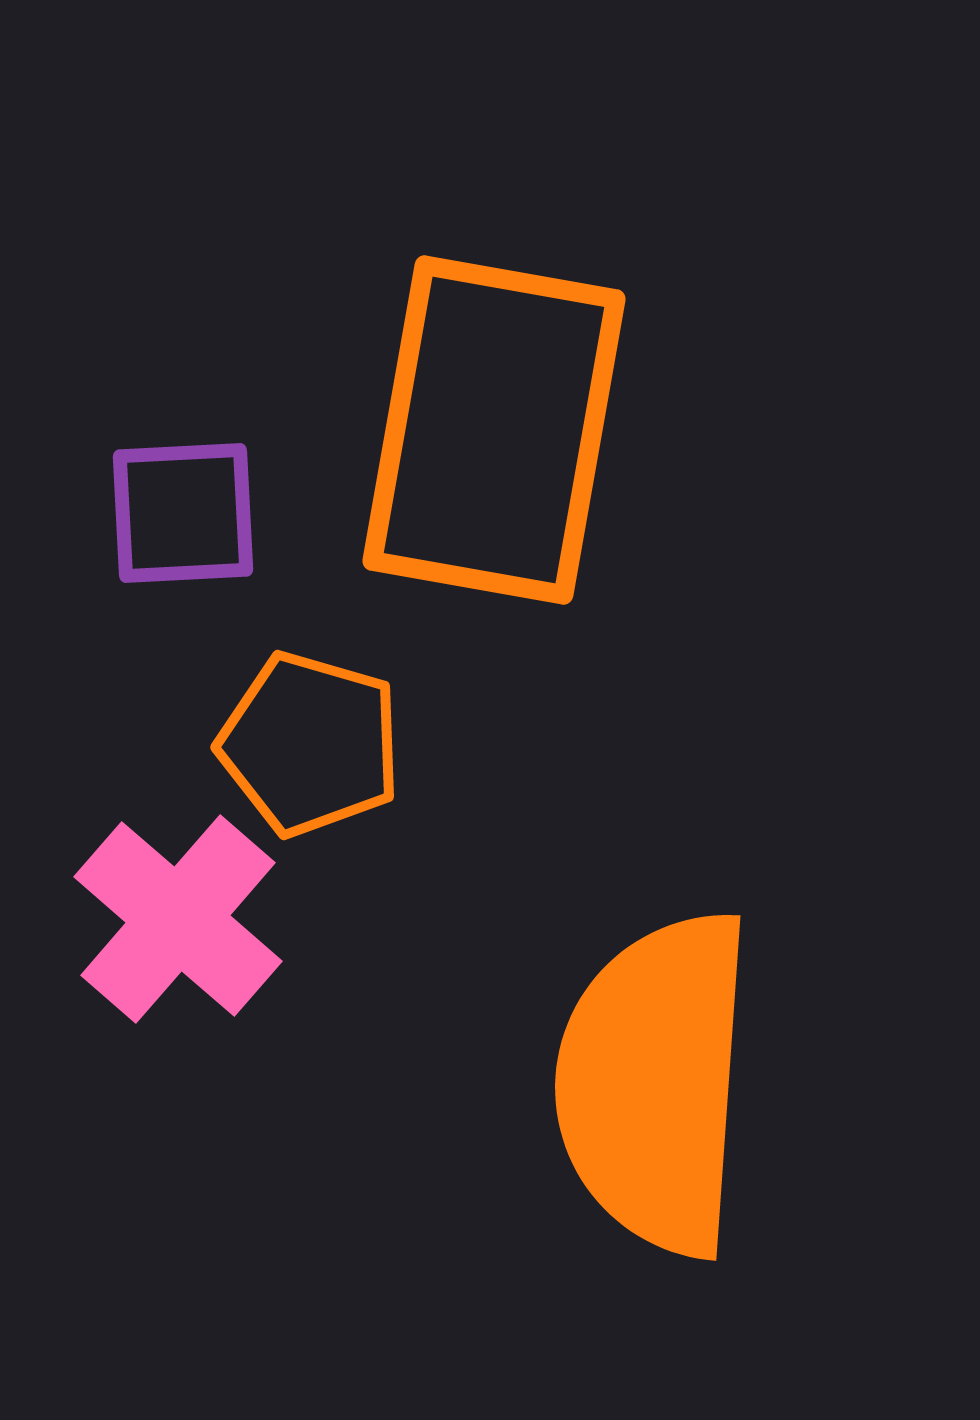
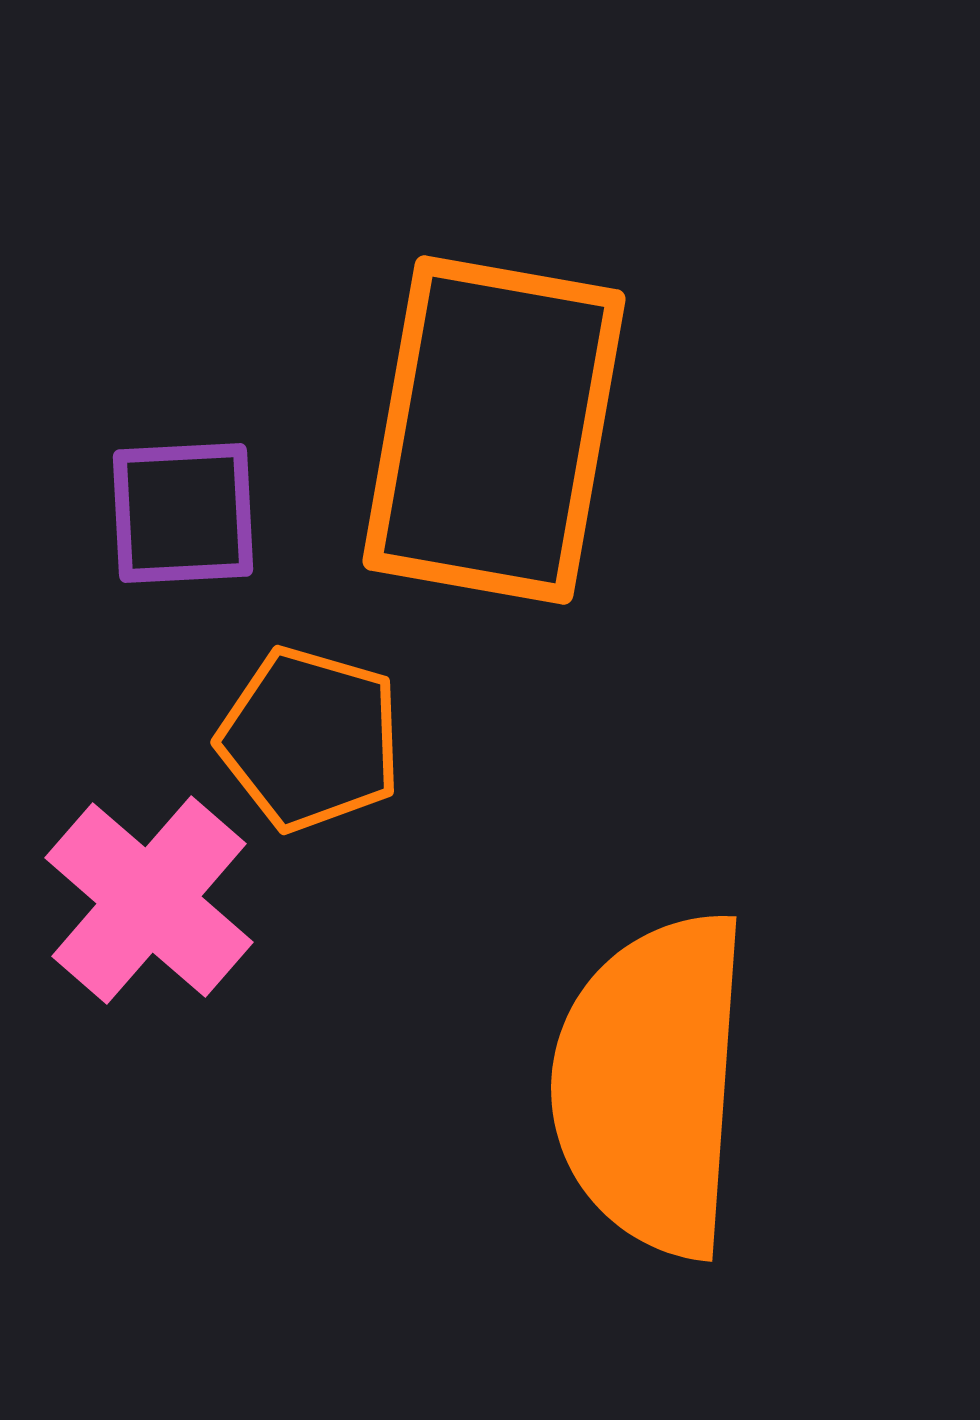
orange pentagon: moved 5 px up
pink cross: moved 29 px left, 19 px up
orange semicircle: moved 4 px left, 1 px down
